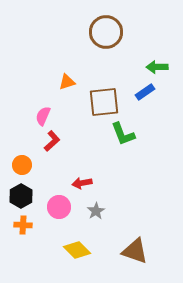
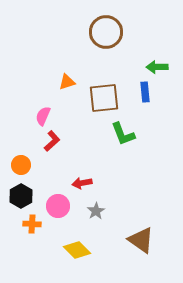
blue rectangle: rotated 60 degrees counterclockwise
brown square: moved 4 px up
orange circle: moved 1 px left
pink circle: moved 1 px left, 1 px up
orange cross: moved 9 px right, 1 px up
brown triangle: moved 6 px right, 11 px up; rotated 16 degrees clockwise
